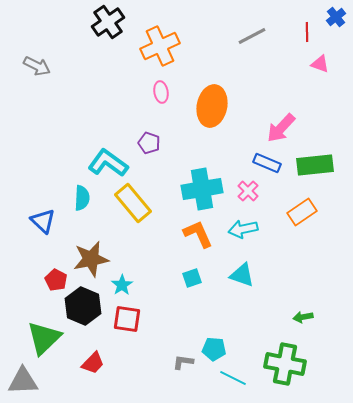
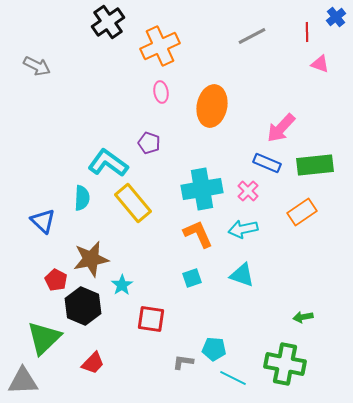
red square: moved 24 px right
